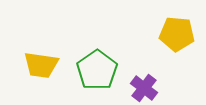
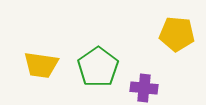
green pentagon: moved 1 px right, 3 px up
purple cross: rotated 32 degrees counterclockwise
